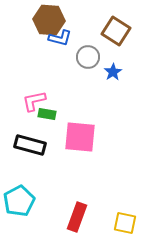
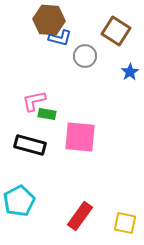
gray circle: moved 3 px left, 1 px up
blue star: moved 17 px right
red rectangle: moved 3 px right, 1 px up; rotated 16 degrees clockwise
